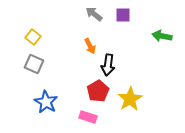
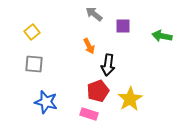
purple square: moved 11 px down
yellow square: moved 1 px left, 5 px up; rotated 14 degrees clockwise
orange arrow: moved 1 px left
gray square: rotated 18 degrees counterclockwise
red pentagon: rotated 10 degrees clockwise
blue star: rotated 15 degrees counterclockwise
pink rectangle: moved 1 px right, 3 px up
